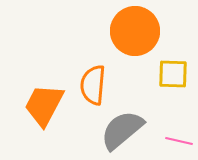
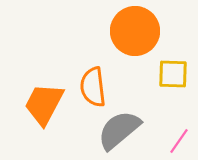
orange semicircle: moved 2 px down; rotated 12 degrees counterclockwise
orange trapezoid: moved 1 px up
gray semicircle: moved 3 px left
pink line: rotated 68 degrees counterclockwise
